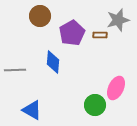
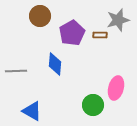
blue diamond: moved 2 px right, 2 px down
gray line: moved 1 px right, 1 px down
pink ellipse: rotated 10 degrees counterclockwise
green circle: moved 2 px left
blue triangle: moved 1 px down
